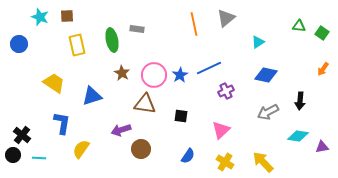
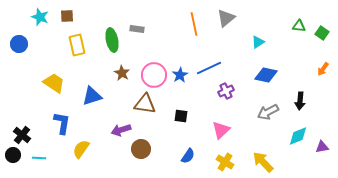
cyan diamond: rotated 30 degrees counterclockwise
